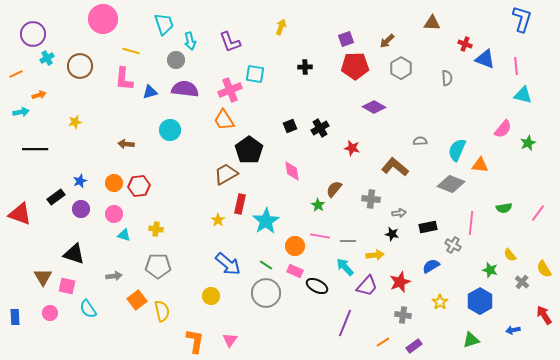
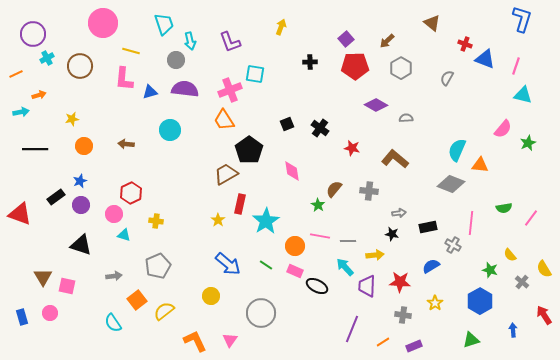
pink circle at (103, 19): moved 4 px down
brown triangle at (432, 23): rotated 36 degrees clockwise
purple square at (346, 39): rotated 21 degrees counterclockwise
pink line at (516, 66): rotated 24 degrees clockwise
black cross at (305, 67): moved 5 px right, 5 px up
gray semicircle at (447, 78): rotated 147 degrees counterclockwise
purple diamond at (374, 107): moved 2 px right, 2 px up
yellow star at (75, 122): moved 3 px left, 3 px up
black square at (290, 126): moved 3 px left, 2 px up
black cross at (320, 128): rotated 24 degrees counterclockwise
gray semicircle at (420, 141): moved 14 px left, 23 px up
brown L-shape at (395, 167): moved 8 px up
orange circle at (114, 183): moved 30 px left, 37 px up
red hexagon at (139, 186): moved 8 px left, 7 px down; rotated 20 degrees counterclockwise
gray cross at (371, 199): moved 2 px left, 8 px up
purple circle at (81, 209): moved 4 px up
pink line at (538, 213): moved 7 px left, 5 px down
yellow cross at (156, 229): moved 8 px up
black triangle at (74, 254): moved 7 px right, 9 px up
gray pentagon at (158, 266): rotated 25 degrees counterclockwise
red star at (400, 282): rotated 25 degrees clockwise
purple trapezoid at (367, 286): rotated 140 degrees clockwise
gray circle at (266, 293): moved 5 px left, 20 px down
yellow star at (440, 302): moved 5 px left, 1 px down
cyan semicircle at (88, 309): moved 25 px right, 14 px down
yellow semicircle at (162, 311): moved 2 px right; rotated 115 degrees counterclockwise
blue rectangle at (15, 317): moved 7 px right; rotated 14 degrees counterclockwise
purple line at (345, 323): moved 7 px right, 6 px down
blue arrow at (513, 330): rotated 96 degrees clockwise
orange L-shape at (195, 341): rotated 35 degrees counterclockwise
purple rectangle at (414, 346): rotated 14 degrees clockwise
